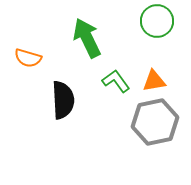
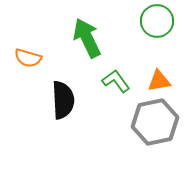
orange triangle: moved 5 px right
